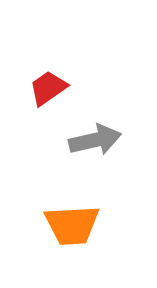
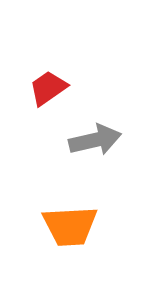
orange trapezoid: moved 2 px left, 1 px down
